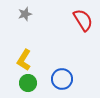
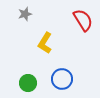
yellow L-shape: moved 21 px right, 17 px up
